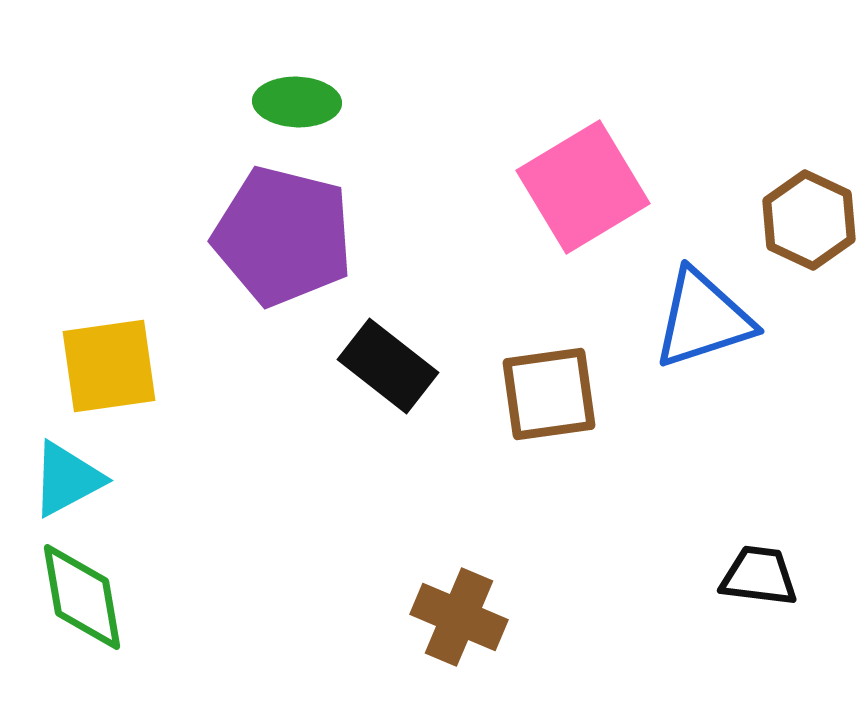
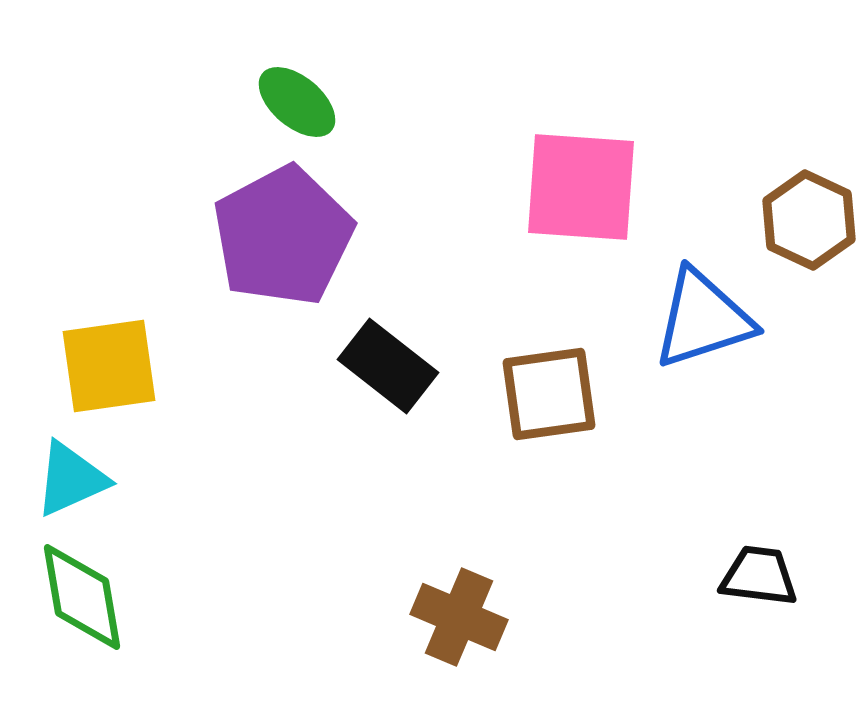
green ellipse: rotated 38 degrees clockwise
pink square: moved 2 px left; rotated 35 degrees clockwise
purple pentagon: rotated 30 degrees clockwise
cyan triangle: moved 4 px right; rotated 4 degrees clockwise
